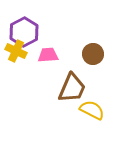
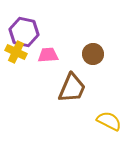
purple hexagon: rotated 20 degrees counterclockwise
yellow cross: moved 1 px down
yellow semicircle: moved 17 px right, 11 px down
